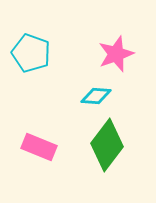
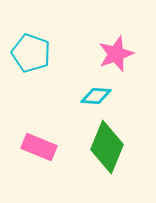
green diamond: moved 2 px down; rotated 15 degrees counterclockwise
